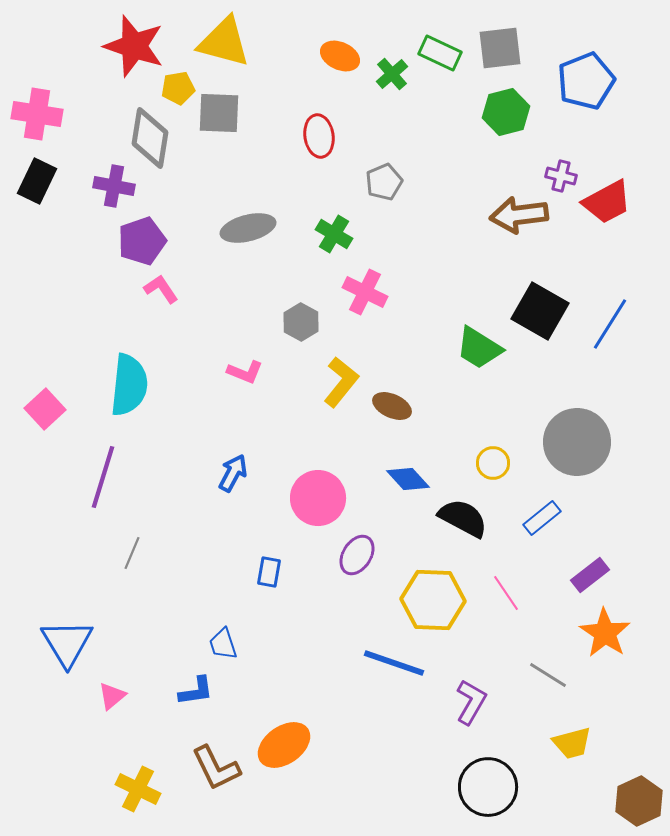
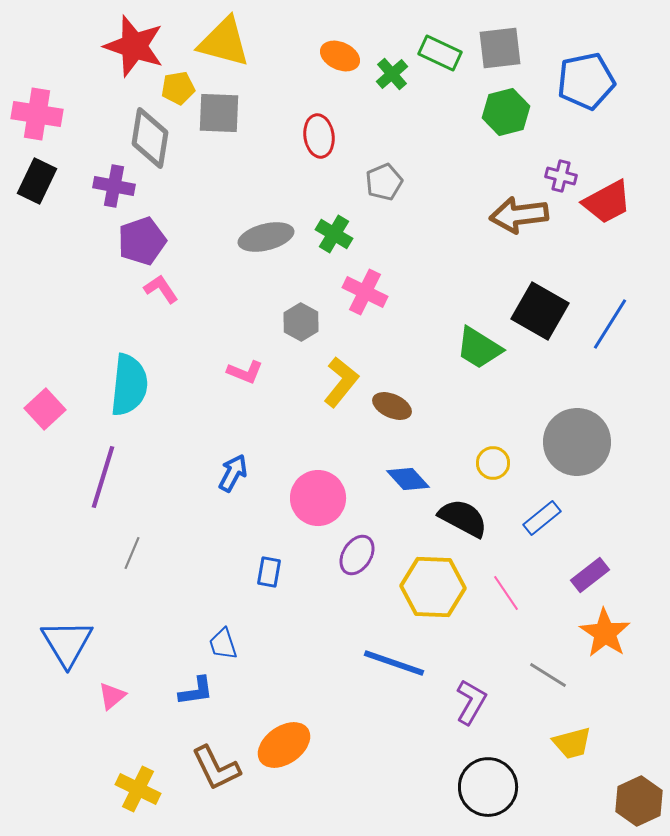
blue pentagon at (586, 81): rotated 10 degrees clockwise
gray ellipse at (248, 228): moved 18 px right, 9 px down
yellow hexagon at (433, 600): moved 13 px up
